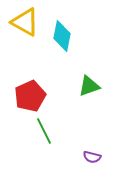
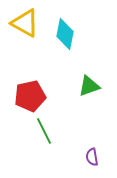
yellow triangle: moved 1 px down
cyan diamond: moved 3 px right, 2 px up
red pentagon: rotated 12 degrees clockwise
purple semicircle: rotated 66 degrees clockwise
